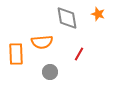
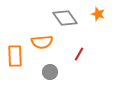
gray diamond: moved 2 px left; rotated 25 degrees counterclockwise
orange rectangle: moved 1 px left, 2 px down
